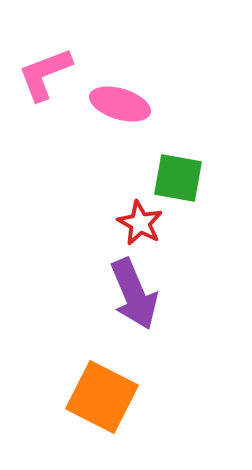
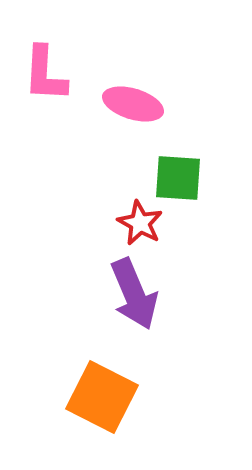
pink L-shape: rotated 66 degrees counterclockwise
pink ellipse: moved 13 px right
green square: rotated 6 degrees counterclockwise
